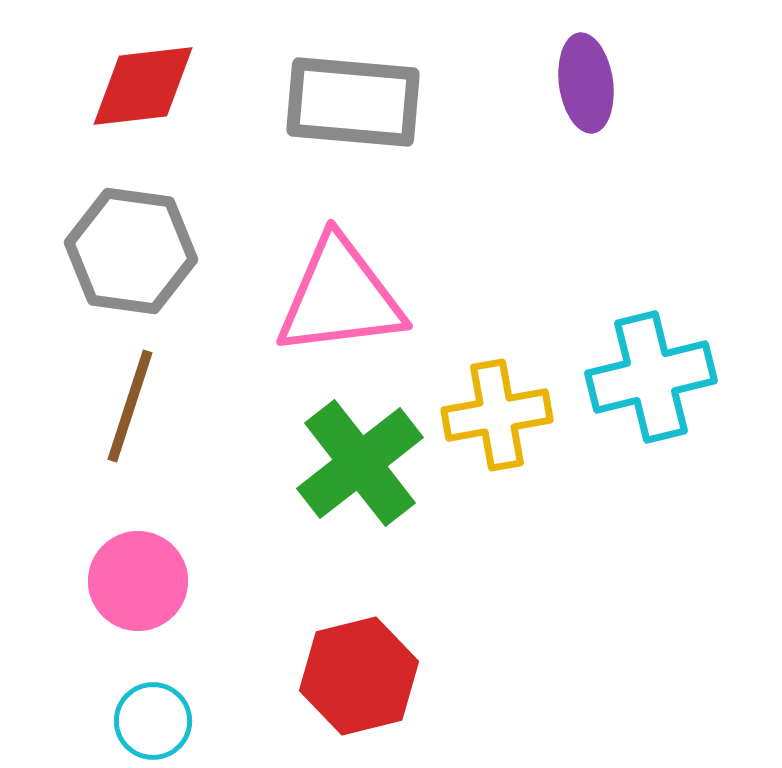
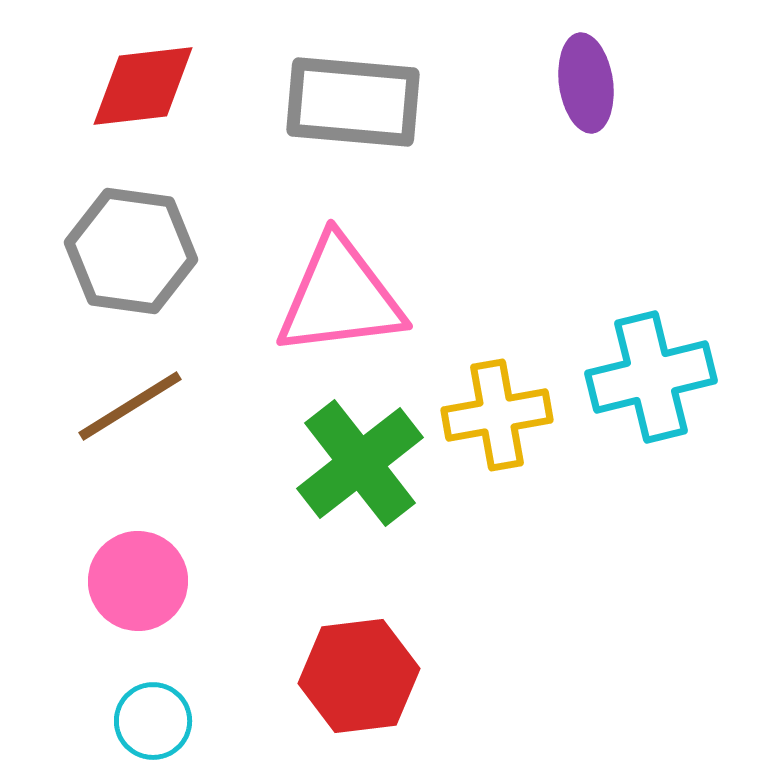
brown line: rotated 40 degrees clockwise
red hexagon: rotated 7 degrees clockwise
